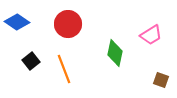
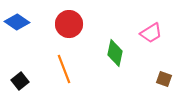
red circle: moved 1 px right
pink trapezoid: moved 2 px up
black square: moved 11 px left, 20 px down
brown square: moved 3 px right, 1 px up
